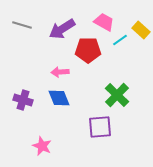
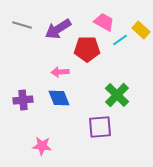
purple arrow: moved 4 px left
red pentagon: moved 1 px left, 1 px up
purple cross: rotated 24 degrees counterclockwise
pink star: rotated 18 degrees counterclockwise
